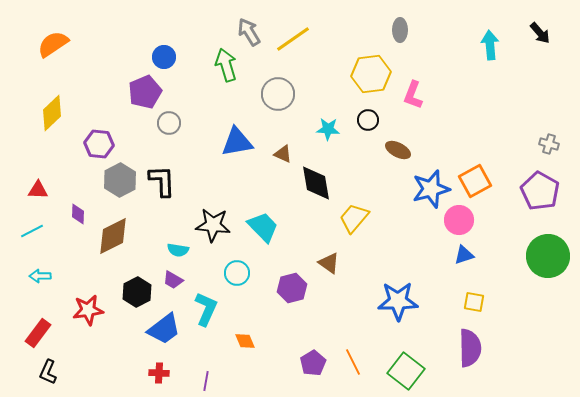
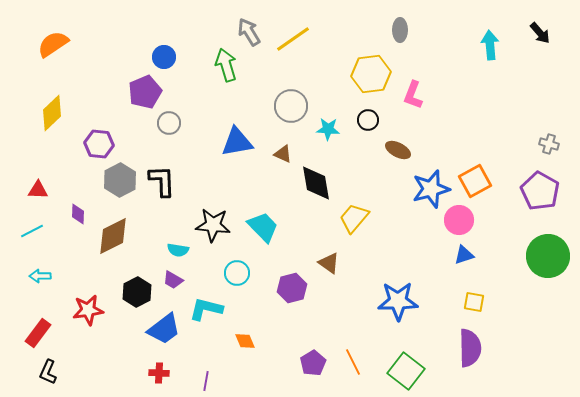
gray circle at (278, 94): moved 13 px right, 12 px down
cyan L-shape at (206, 309): rotated 100 degrees counterclockwise
